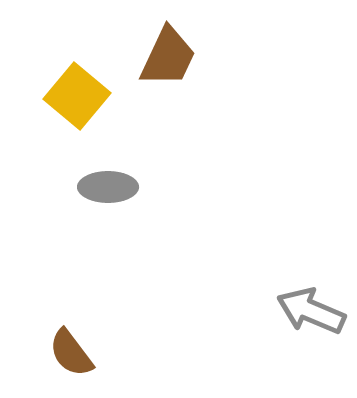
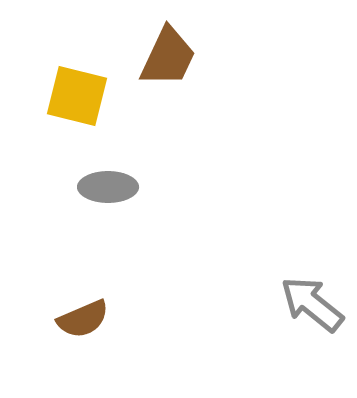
yellow square: rotated 26 degrees counterclockwise
gray arrow: moved 1 px right, 7 px up; rotated 16 degrees clockwise
brown semicircle: moved 12 px right, 34 px up; rotated 76 degrees counterclockwise
